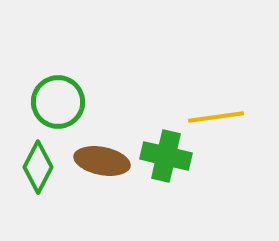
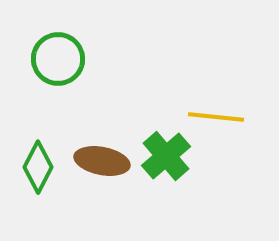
green circle: moved 43 px up
yellow line: rotated 14 degrees clockwise
green cross: rotated 36 degrees clockwise
